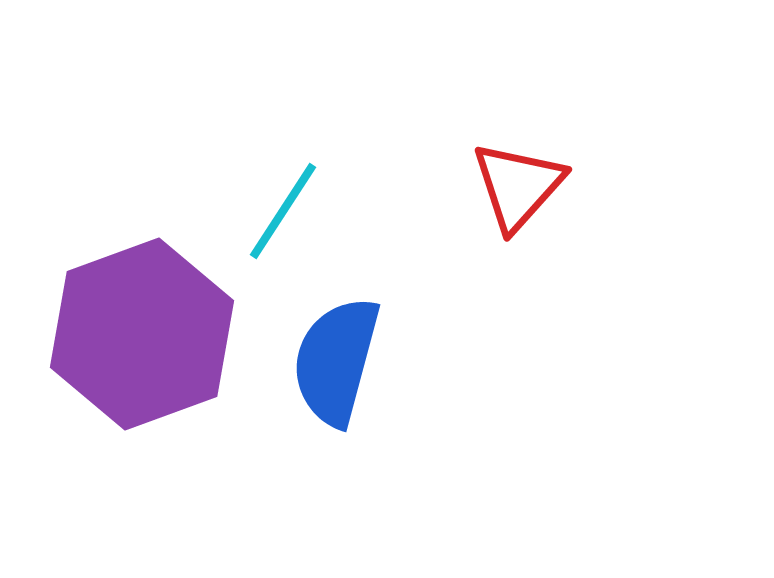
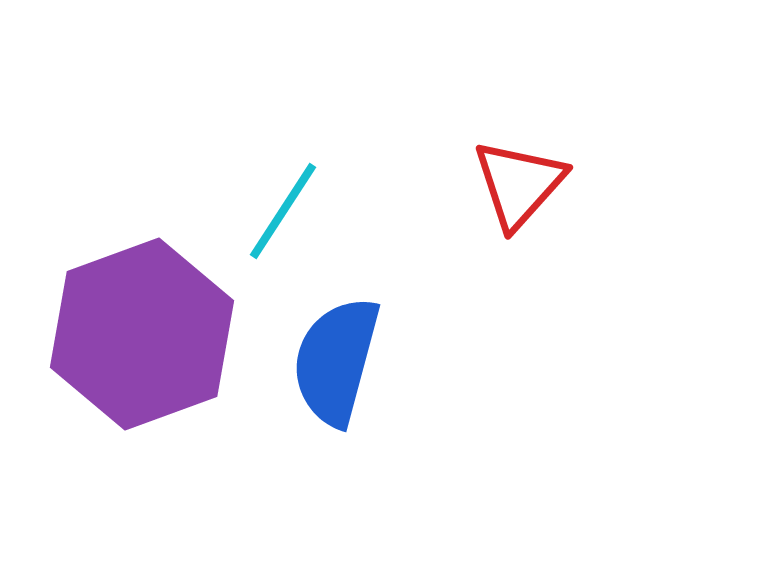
red triangle: moved 1 px right, 2 px up
